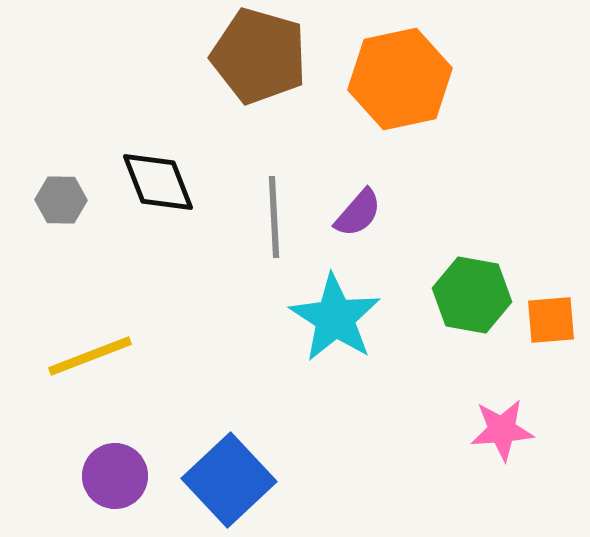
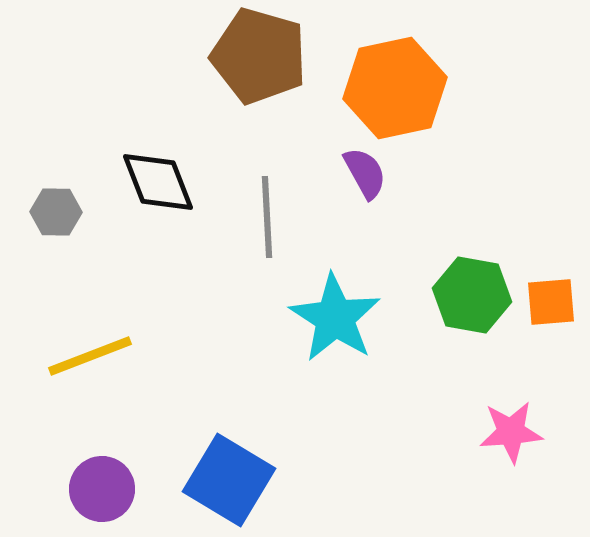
orange hexagon: moved 5 px left, 9 px down
gray hexagon: moved 5 px left, 12 px down
purple semicircle: moved 7 px right, 40 px up; rotated 70 degrees counterclockwise
gray line: moved 7 px left
orange square: moved 18 px up
pink star: moved 9 px right, 2 px down
purple circle: moved 13 px left, 13 px down
blue square: rotated 16 degrees counterclockwise
